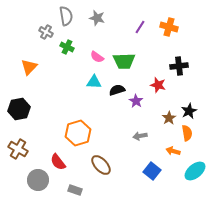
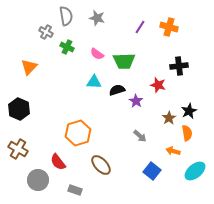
pink semicircle: moved 3 px up
black hexagon: rotated 25 degrees counterclockwise
gray arrow: rotated 128 degrees counterclockwise
